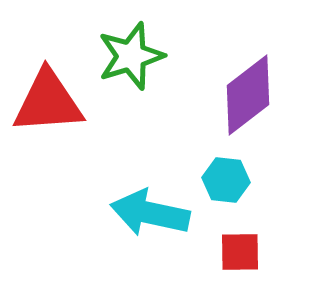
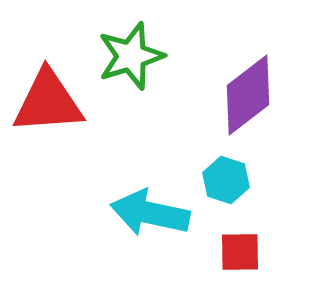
cyan hexagon: rotated 12 degrees clockwise
